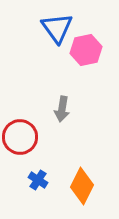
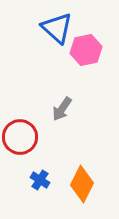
blue triangle: rotated 12 degrees counterclockwise
gray arrow: rotated 25 degrees clockwise
blue cross: moved 2 px right
orange diamond: moved 2 px up
